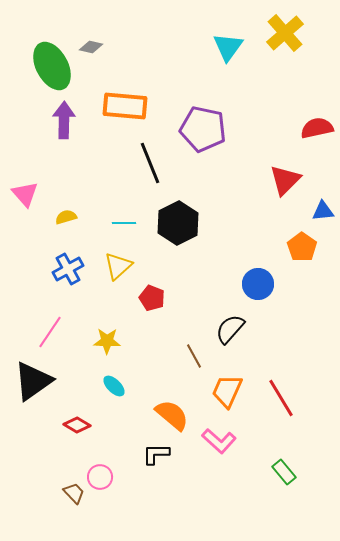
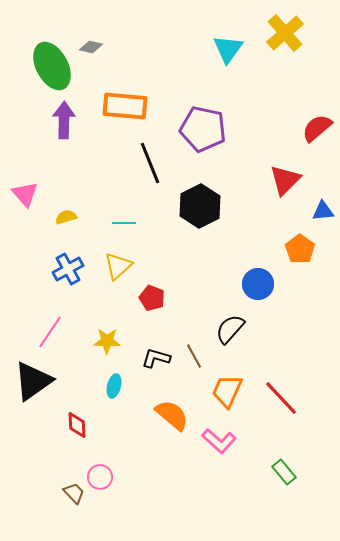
cyan triangle: moved 2 px down
red semicircle: rotated 28 degrees counterclockwise
black hexagon: moved 22 px right, 17 px up
orange pentagon: moved 2 px left, 2 px down
cyan ellipse: rotated 60 degrees clockwise
red line: rotated 12 degrees counterclockwise
red diamond: rotated 56 degrees clockwise
black L-shape: moved 96 px up; rotated 16 degrees clockwise
